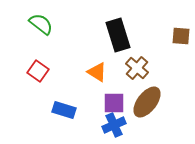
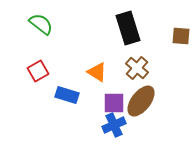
black rectangle: moved 10 px right, 7 px up
red square: rotated 25 degrees clockwise
brown ellipse: moved 6 px left, 1 px up
blue rectangle: moved 3 px right, 15 px up
